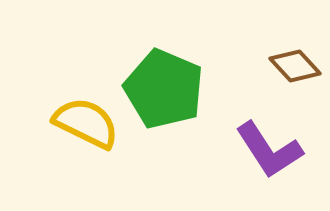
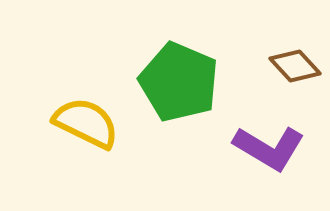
green pentagon: moved 15 px right, 7 px up
purple L-shape: moved 2 px up; rotated 26 degrees counterclockwise
